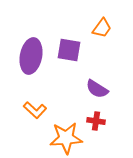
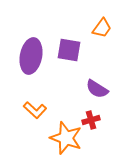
red cross: moved 5 px left, 1 px up; rotated 24 degrees counterclockwise
orange star: rotated 24 degrees clockwise
